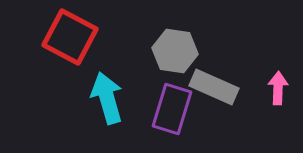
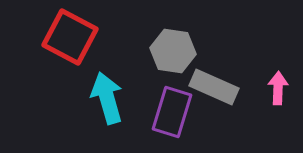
gray hexagon: moved 2 px left
purple rectangle: moved 3 px down
